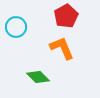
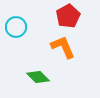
red pentagon: moved 2 px right
orange L-shape: moved 1 px right, 1 px up
